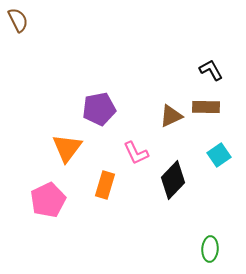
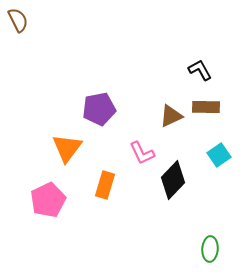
black L-shape: moved 11 px left
pink L-shape: moved 6 px right
